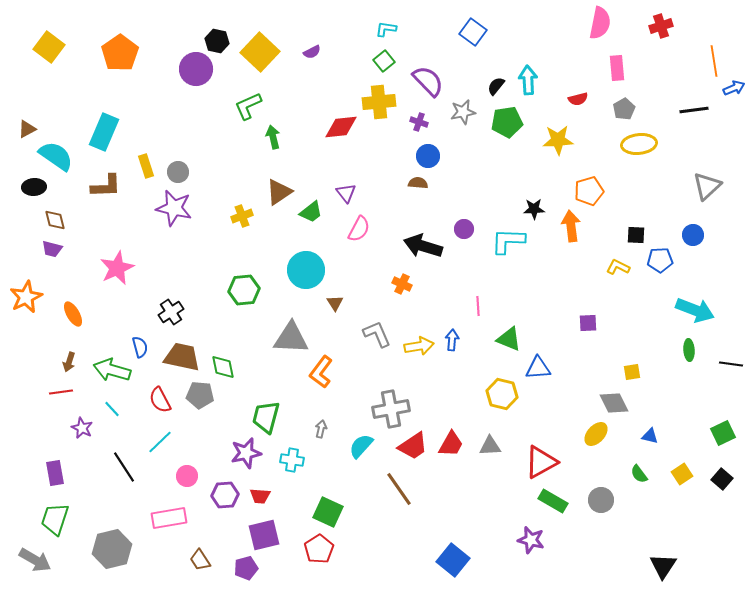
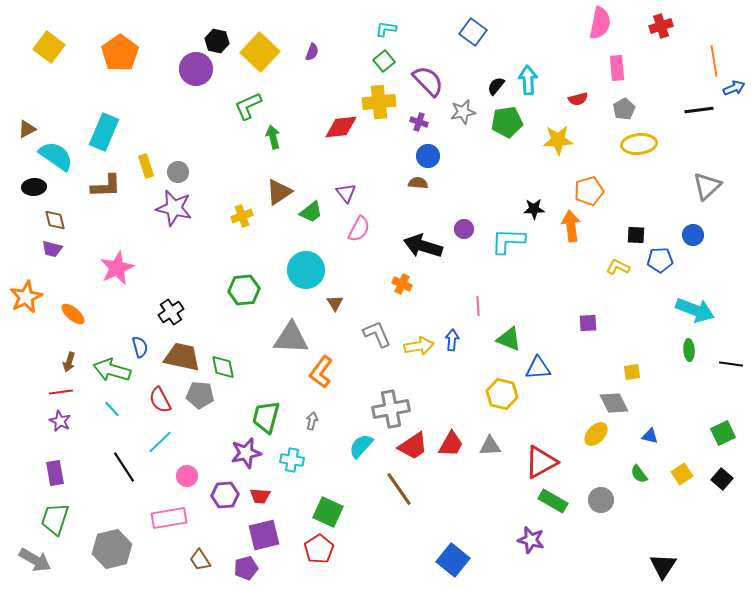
purple semicircle at (312, 52): rotated 42 degrees counterclockwise
black line at (694, 110): moved 5 px right
orange ellipse at (73, 314): rotated 20 degrees counterclockwise
purple star at (82, 428): moved 22 px left, 7 px up
gray arrow at (321, 429): moved 9 px left, 8 px up
